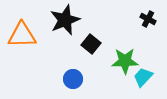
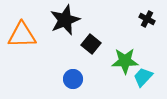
black cross: moved 1 px left
